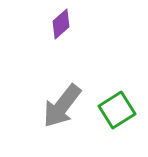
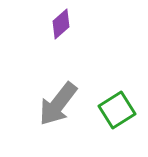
gray arrow: moved 4 px left, 2 px up
